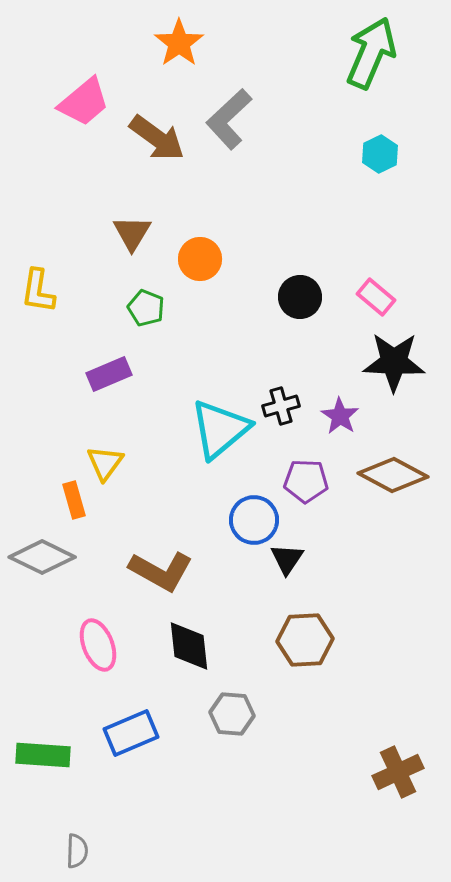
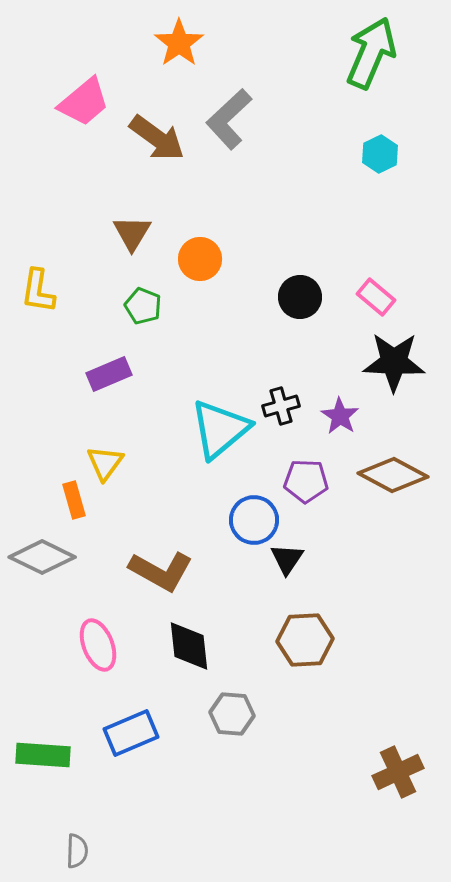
green pentagon: moved 3 px left, 2 px up
